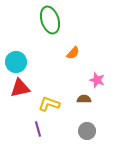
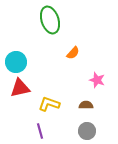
brown semicircle: moved 2 px right, 6 px down
purple line: moved 2 px right, 2 px down
